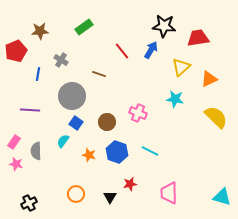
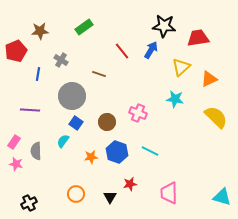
orange star: moved 2 px right, 2 px down; rotated 24 degrees counterclockwise
